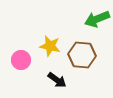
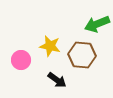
green arrow: moved 5 px down
